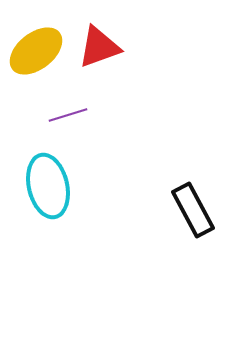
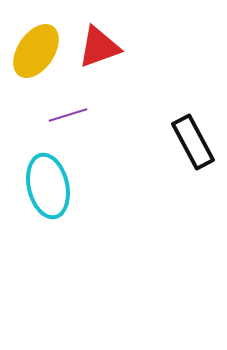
yellow ellipse: rotated 18 degrees counterclockwise
black rectangle: moved 68 px up
